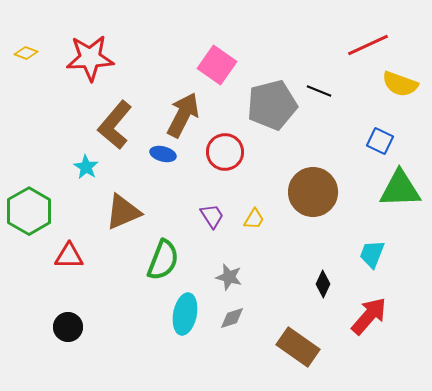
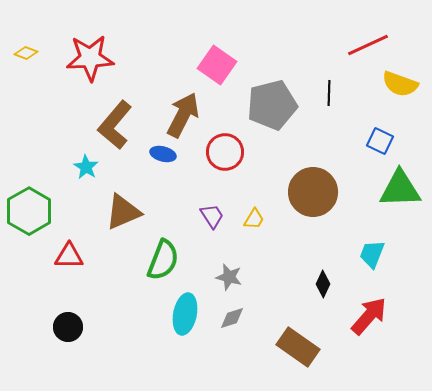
black line: moved 10 px right, 2 px down; rotated 70 degrees clockwise
